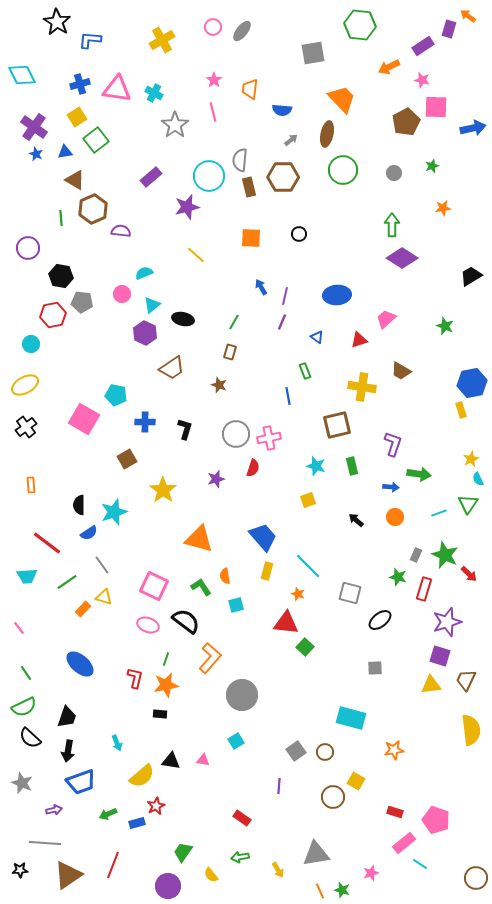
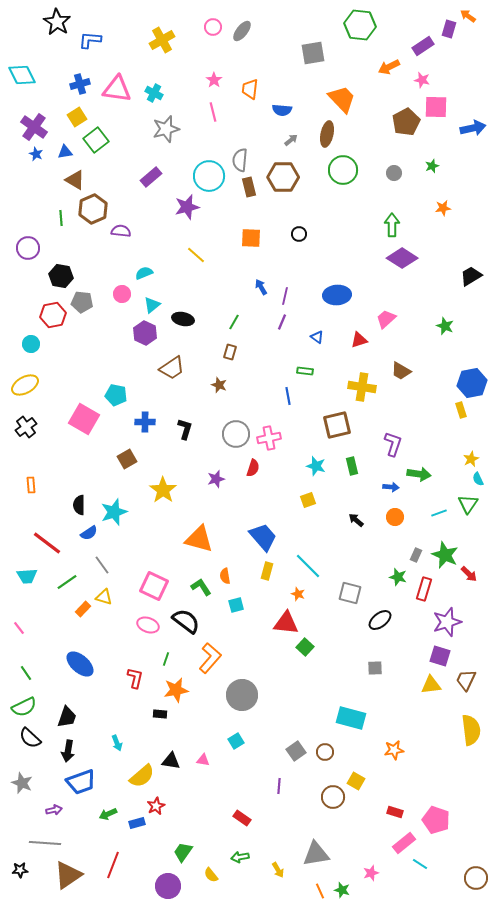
gray star at (175, 125): moved 9 px left, 4 px down; rotated 20 degrees clockwise
green rectangle at (305, 371): rotated 63 degrees counterclockwise
orange star at (166, 685): moved 10 px right, 5 px down
